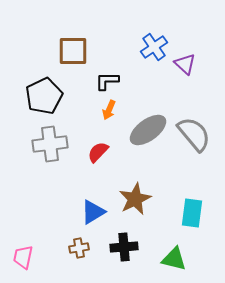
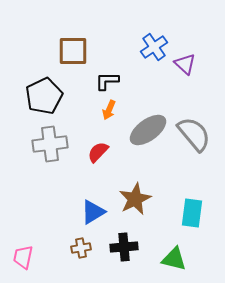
brown cross: moved 2 px right
